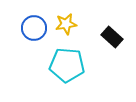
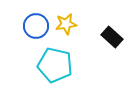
blue circle: moved 2 px right, 2 px up
cyan pentagon: moved 12 px left; rotated 8 degrees clockwise
